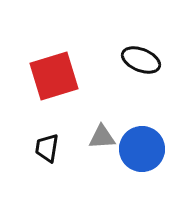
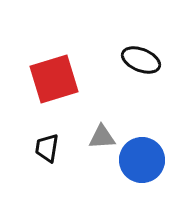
red square: moved 3 px down
blue circle: moved 11 px down
